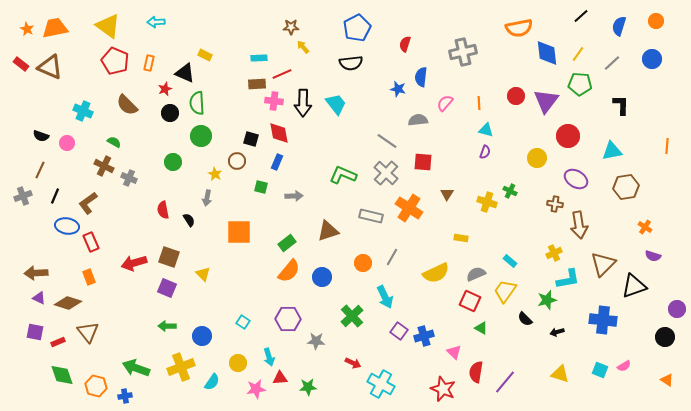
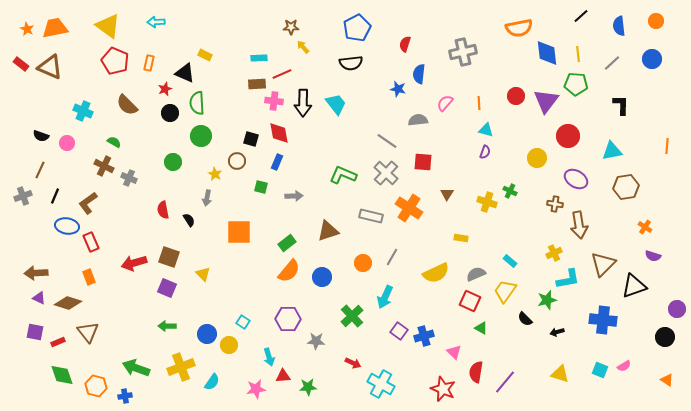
blue semicircle at (619, 26): rotated 24 degrees counterclockwise
yellow line at (578, 54): rotated 42 degrees counterclockwise
blue semicircle at (421, 77): moved 2 px left, 3 px up
green pentagon at (580, 84): moved 4 px left
cyan arrow at (385, 297): rotated 50 degrees clockwise
blue circle at (202, 336): moved 5 px right, 2 px up
yellow circle at (238, 363): moved 9 px left, 18 px up
red triangle at (280, 378): moved 3 px right, 2 px up
